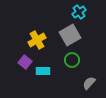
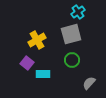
cyan cross: moved 1 px left
gray square: moved 1 px right, 1 px up; rotated 15 degrees clockwise
purple square: moved 2 px right, 1 px down
cyan rectangle: moved 3 px down
